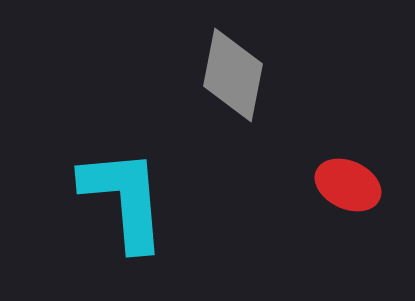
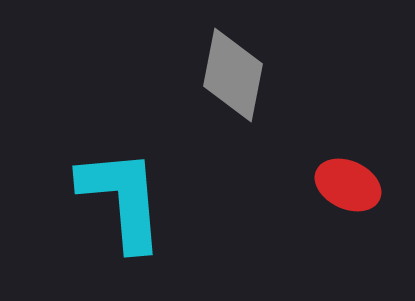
cyan L-shape: moved 2 px left
